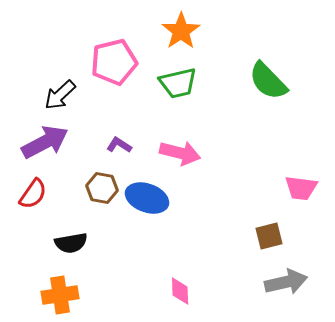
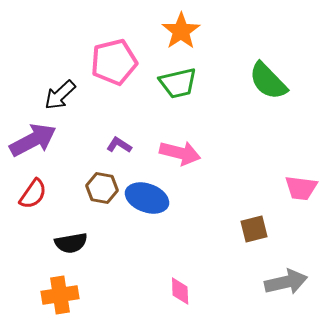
purple arrow: moved 12 px left, 2 px up
brown square: moved 15 px left, 7 px up
